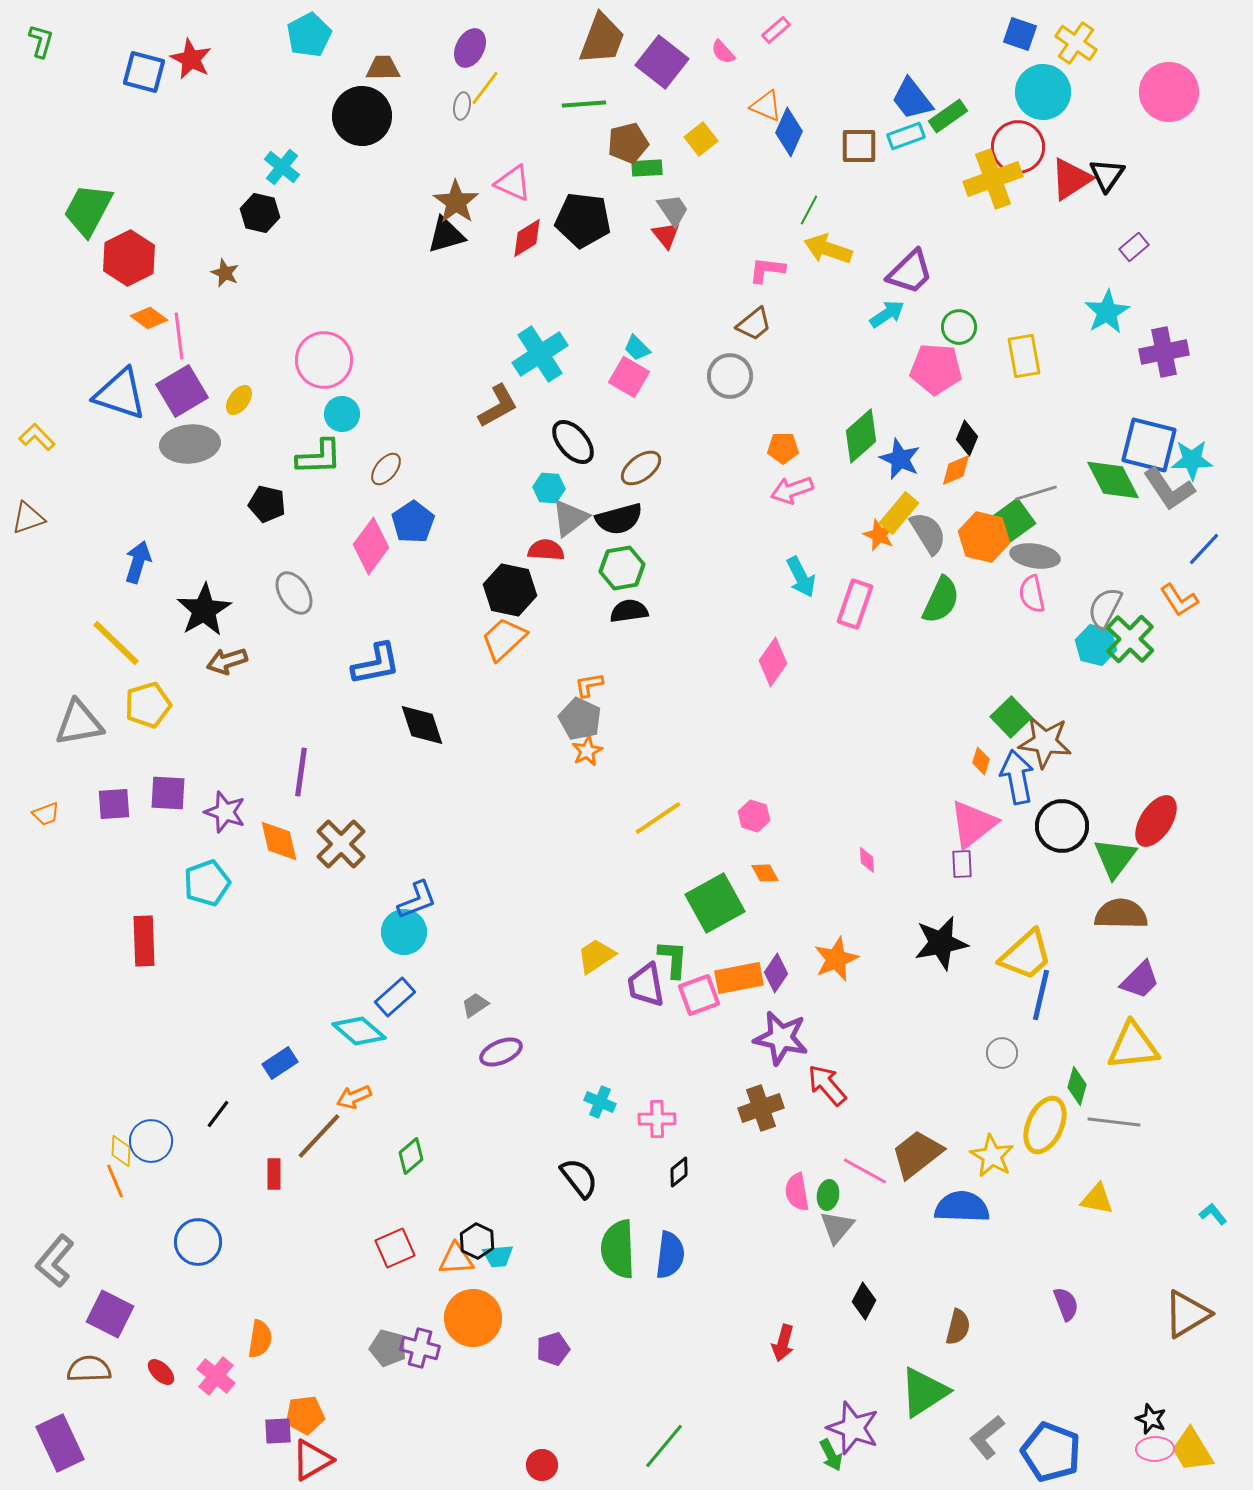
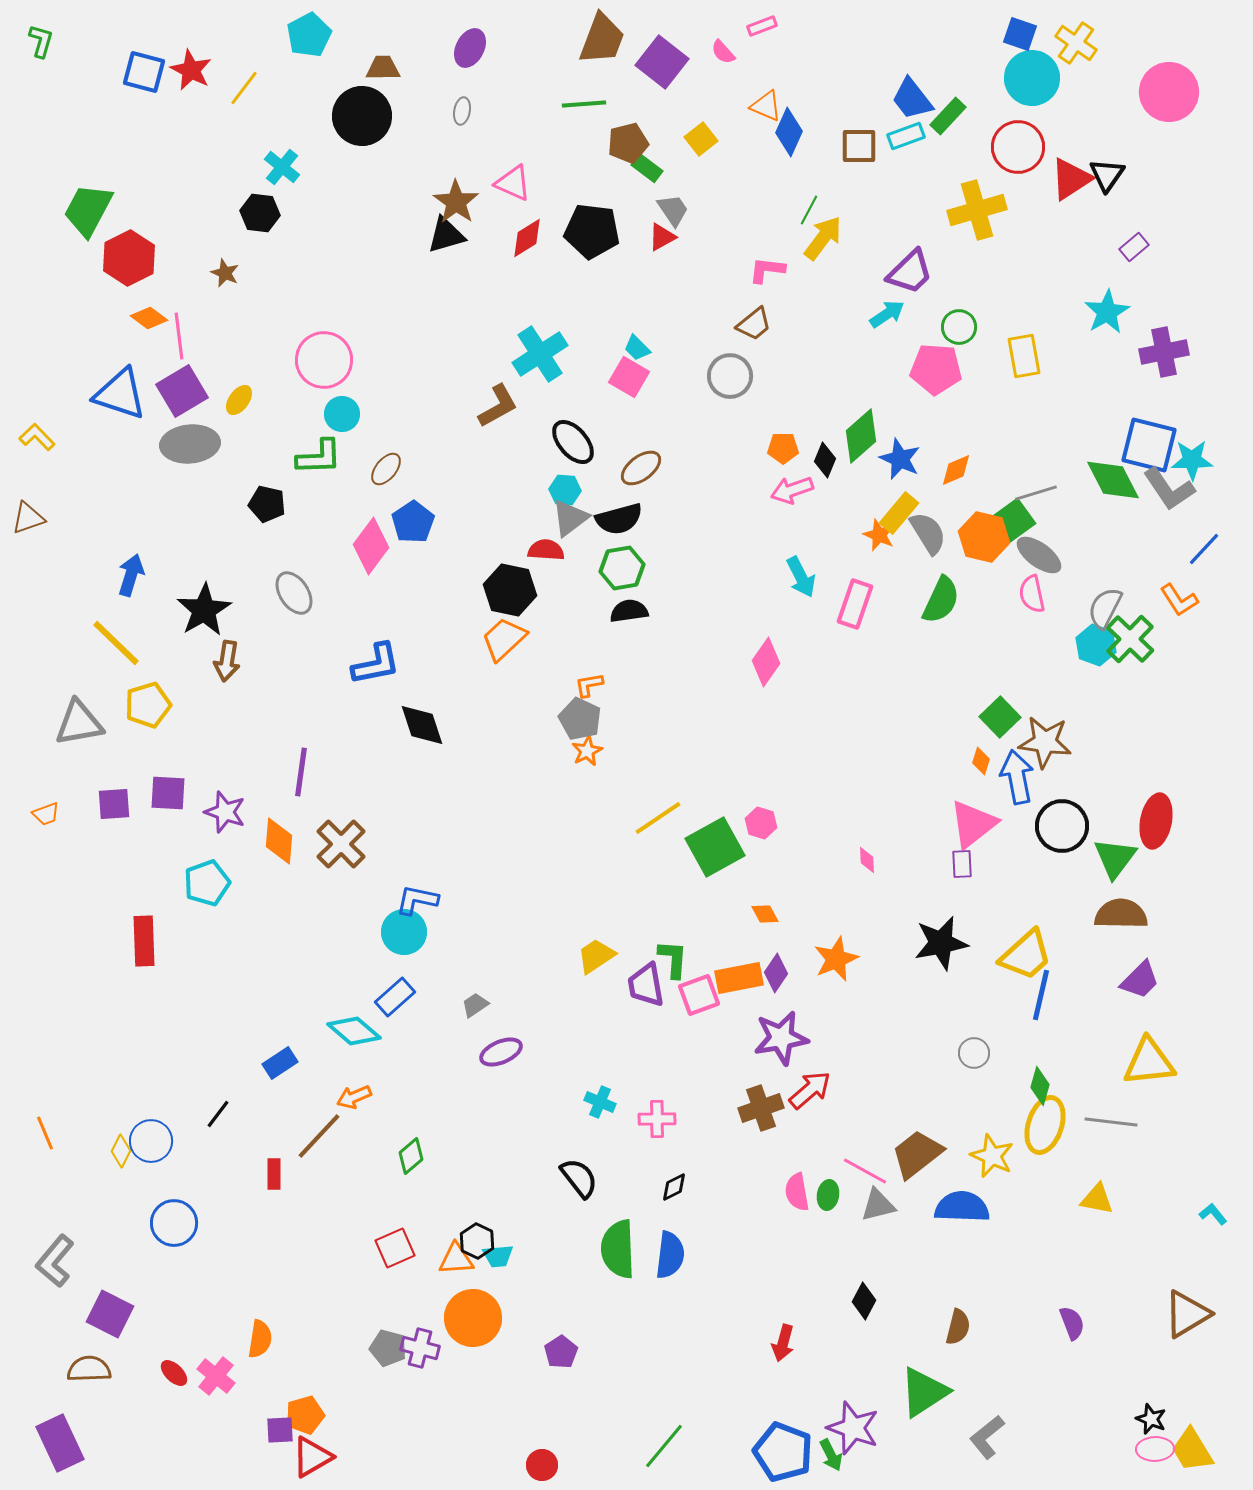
pink rectangle at (776, 30): moved 14 px left, 4 px up; rotated 20 degrees clockwise
red star at (191, 59): moved 11 px down
yellow line at (485, 88): moved 241 px left
cyan circle at (1043, 92): moved 11 px left, 14 px up
gray ellipse at (462, 106): moved 5 px down
green rectangle at (948, 116): rotated 12 degrees counterclockwise
green rectangle at (647, 168): rotated 40 degrees clockwise
yellow cross at (993, 179): moved 16 px left, 31 px down; rotated 4 degrees clockwise
black hexagon at (260, 213): rotated 6 degrees counterclockwise
black pentagon at (583, 220): moved 9 px right, 11 px down
red triangle at (666, 235): moved 4 px left, 2 px down; rotated 40 degrees clockwise
yellow arrow at (828, 249): moved 5 px left, 11 px up; rotated 108 degrees clockwise
black diamond at (967, 438): moved 142 px left, 22 px down
cyan hexagon at (549, 488): moved 16 px right, 2 px down
gray ellipse at (1035, 556): moved 4 px right, 1 px up; rotated 27 degrees clockwise
blue arrow at (138, 562): moved 7 px left, 13 px down
cyan hexagon at (1096, 645): rotated 6 degrees clockwise
brown arrow at (227, 661): rotated 63 degrees counterclockwise
pink diamond at (773, 662): moved 7 px left
green square at (1011, 717): moved 11 px left
pink hexagon at (754, 816): moved 7 px right, 7 px down
red ellipse at (1156, 821): rotated 22 degrees counterclockwise
orange diamond at (279, 841): rotated 18 degrees clockwise
orange diamond at (765, 873): moved 41 px down
blue L-shape at (417, 900): rotated 147 degrees counterclockwise
green square at (715, 903): moved 56 px up
cyan diamond at (359, 1031): moved 5 px left
purple star at (781, 1038): rotated 22 degrees counterclockwise
yellow triangle at (1133, 1046): moved 16 px right, 16 px down
gray circle at (1002, 1053): moved 28 px left
red arrow at (827, 1085): moved 17 px left, 5 px down; rotated 90 degrees clockwise
green diamond at (1077, 1086): moved 37 px left
gray line at (1114, 1122): moved 3 px left
yellow ellipse at (1045, 1125): rotated 6 degrees counterclockwise
yellow diamond at (121, 1151): rotated 24 degrees clockwise
yellow star at (992, 1156): rotated 6 degrees counterclockwise
black diamond at (679, 1172): moved 5 px left, 15 px down; rotated 12 degrees clockwise
orange line at (115, 1181): moved 70 px left, 48 px up
gray triangle at (837, 1227): moved 41 px right, 22 px up; rotated 36 degrees clockwise
blue circle at (198, 1242): moved 24 px left, 19 px up
purple semicircle at (1066, 1304): moved 6 px right, 19 px down
purple pentagon at (553, 1349): moved 8 px right, 3 px down; rotated 16 degrees counterclockwise
red ellipse at (161, 1372): moved 13 px right, 1 px down
orange pentagon at (305, 1415): rotated 9 degrees counterclockwise
purple square at (278, 1431): moved 2 px right, 1 px up
blue pentagon at (1051, 1452): moved 268 px left
red triangle at (312, 1460): moved 3 px up
